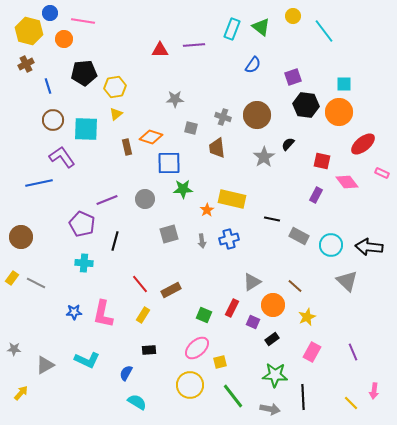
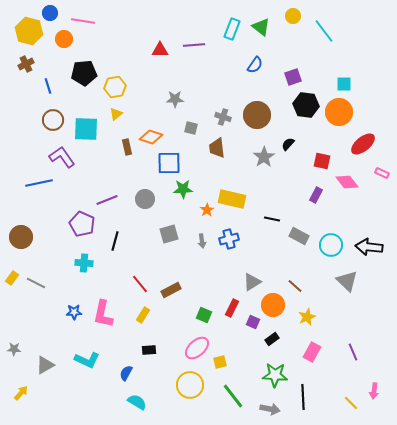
blue semicircle at (253, 65): moved 2 px right
